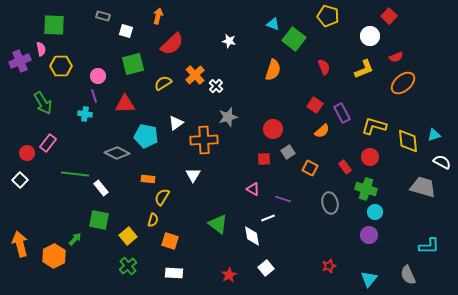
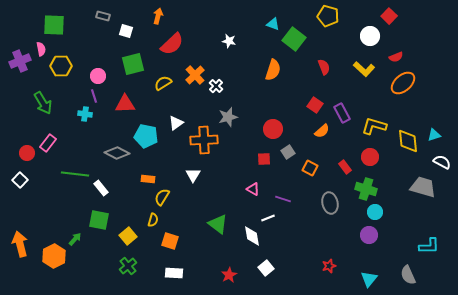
yellow L-shape at (364, 69): rotated 65 degrees clockwise
